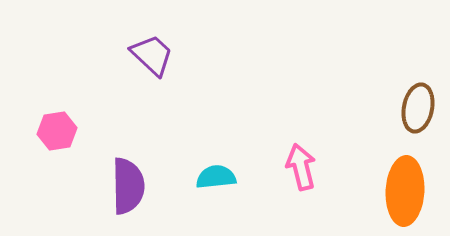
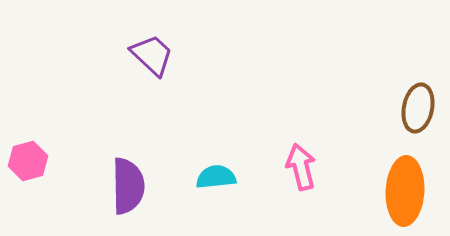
pink hexagon: moved 29 px left, 30 px down; rotated 6 degrees counterclockwise
